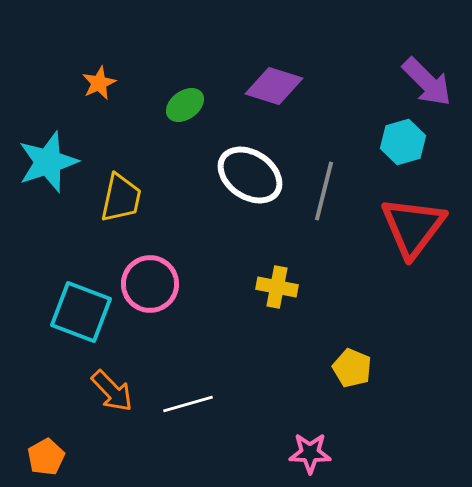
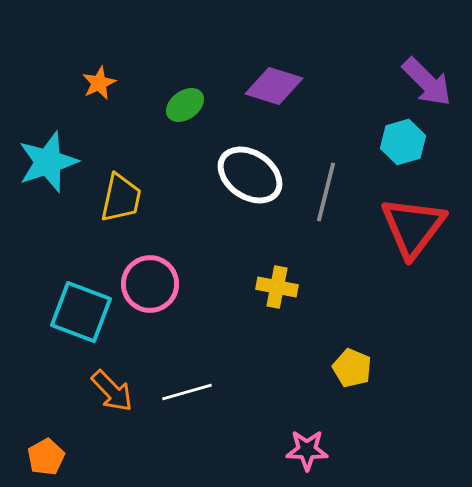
gray line: moved 2 px right, 1 px down
white line: moved 1 px left, 12 px up
pink star: moved 3 px left, 3 px up
